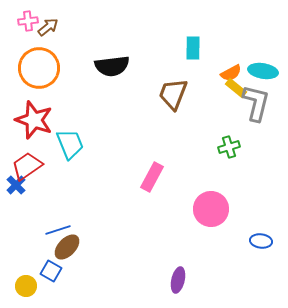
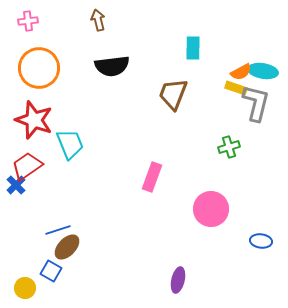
brown arrow: moved 50 px right, 7 px up; rotated 65 degrees counterclockwise
orange semicircle: moved 10 px right, 1 px up
yellow rectangle: rotated 20 degrees counterclockwise
pink rectangle: rotated 8 degrees counterclockwise
yellow circle: moved 1 px left, 2 px down
